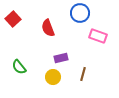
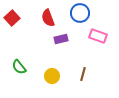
red square: moved 1 px left, 1 px up
red semicircle: moved 10 px up
purple rectangle: moved 19 px up
yellow circle: moved 1 px left, 1 px up
